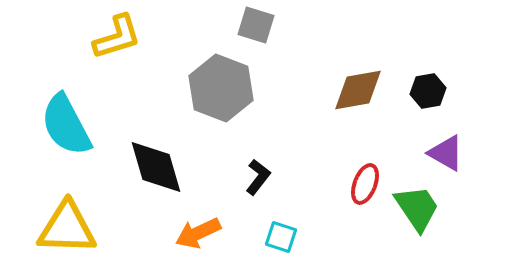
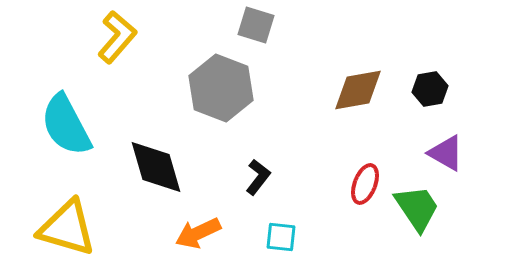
yellow L-shape: rotated 32 degrees counterclockwise
black hexagon: moved 2 px right, 2 px up
yellow triangle: rotated 14 degrees clockwise
cyan square: rotated 12 degrees counterclockwise
